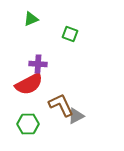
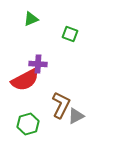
red semicircle: moved 4 px left, 4 px up
brown L-shape: rotated 52 degrees clockwise
green hexagon: rotated 15 degrees counterclockwise
